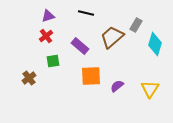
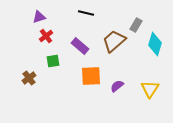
purple triangle: moved 9 px left, 1 px down
brown trapezoid: moved 2 px right, 4 px down
